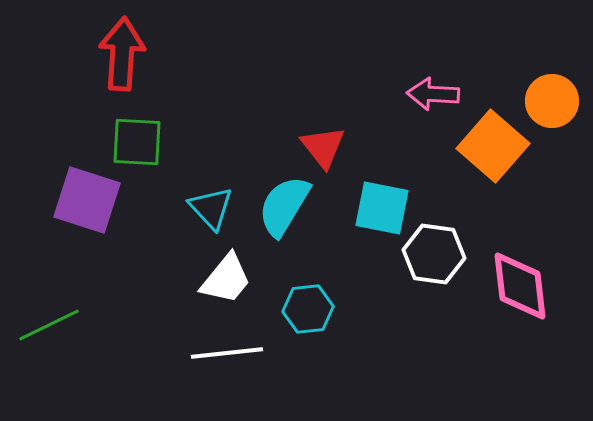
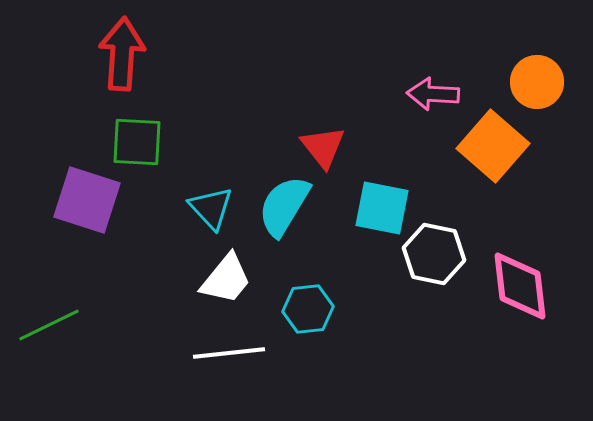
orange circle: moved 15 px left, 19 px up
white hexagon: rotated 4 degrees clockwise
white line: moved 2 px right
